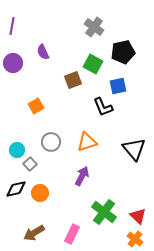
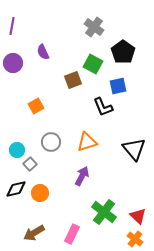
black pentagon: rotated 25 degrees counterclockwise
